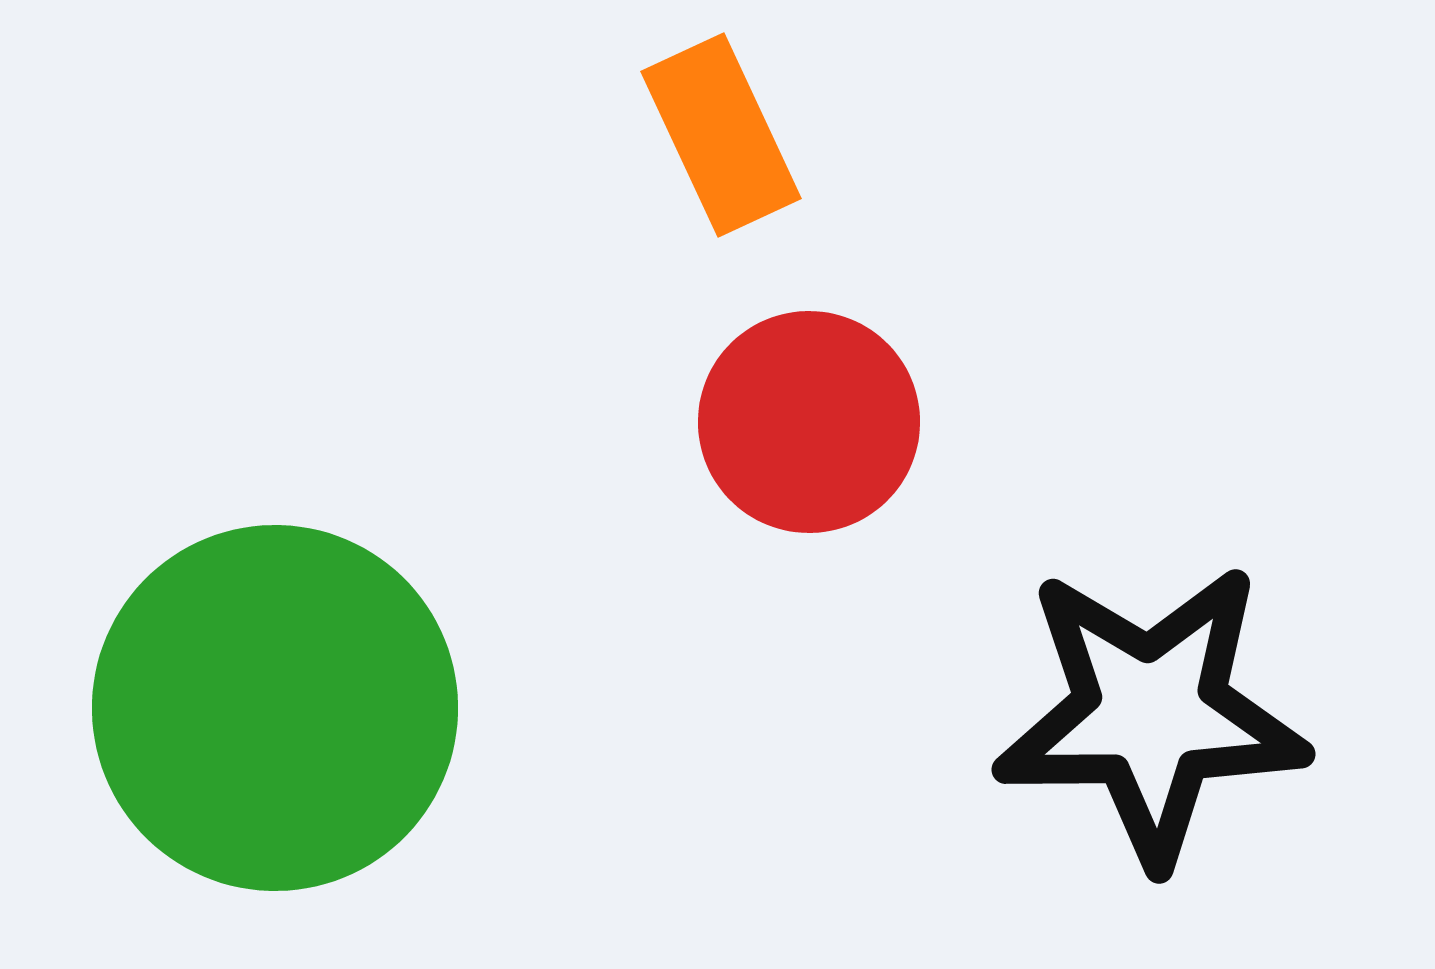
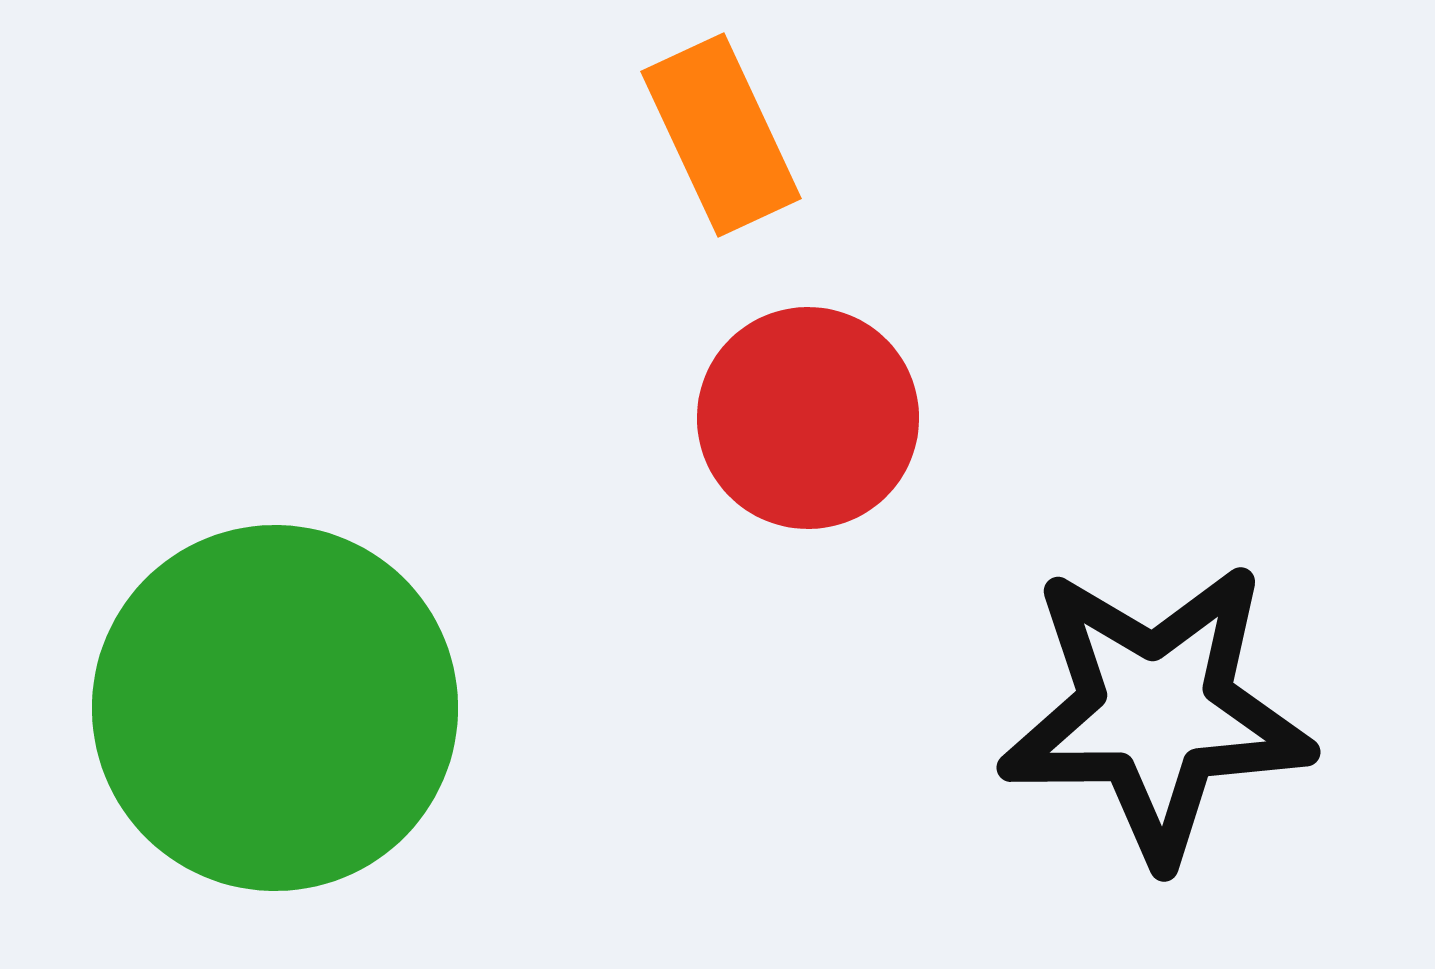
red circle: moved 1 px left, 4 px up
black star: moved 5 px right, 2 px up
